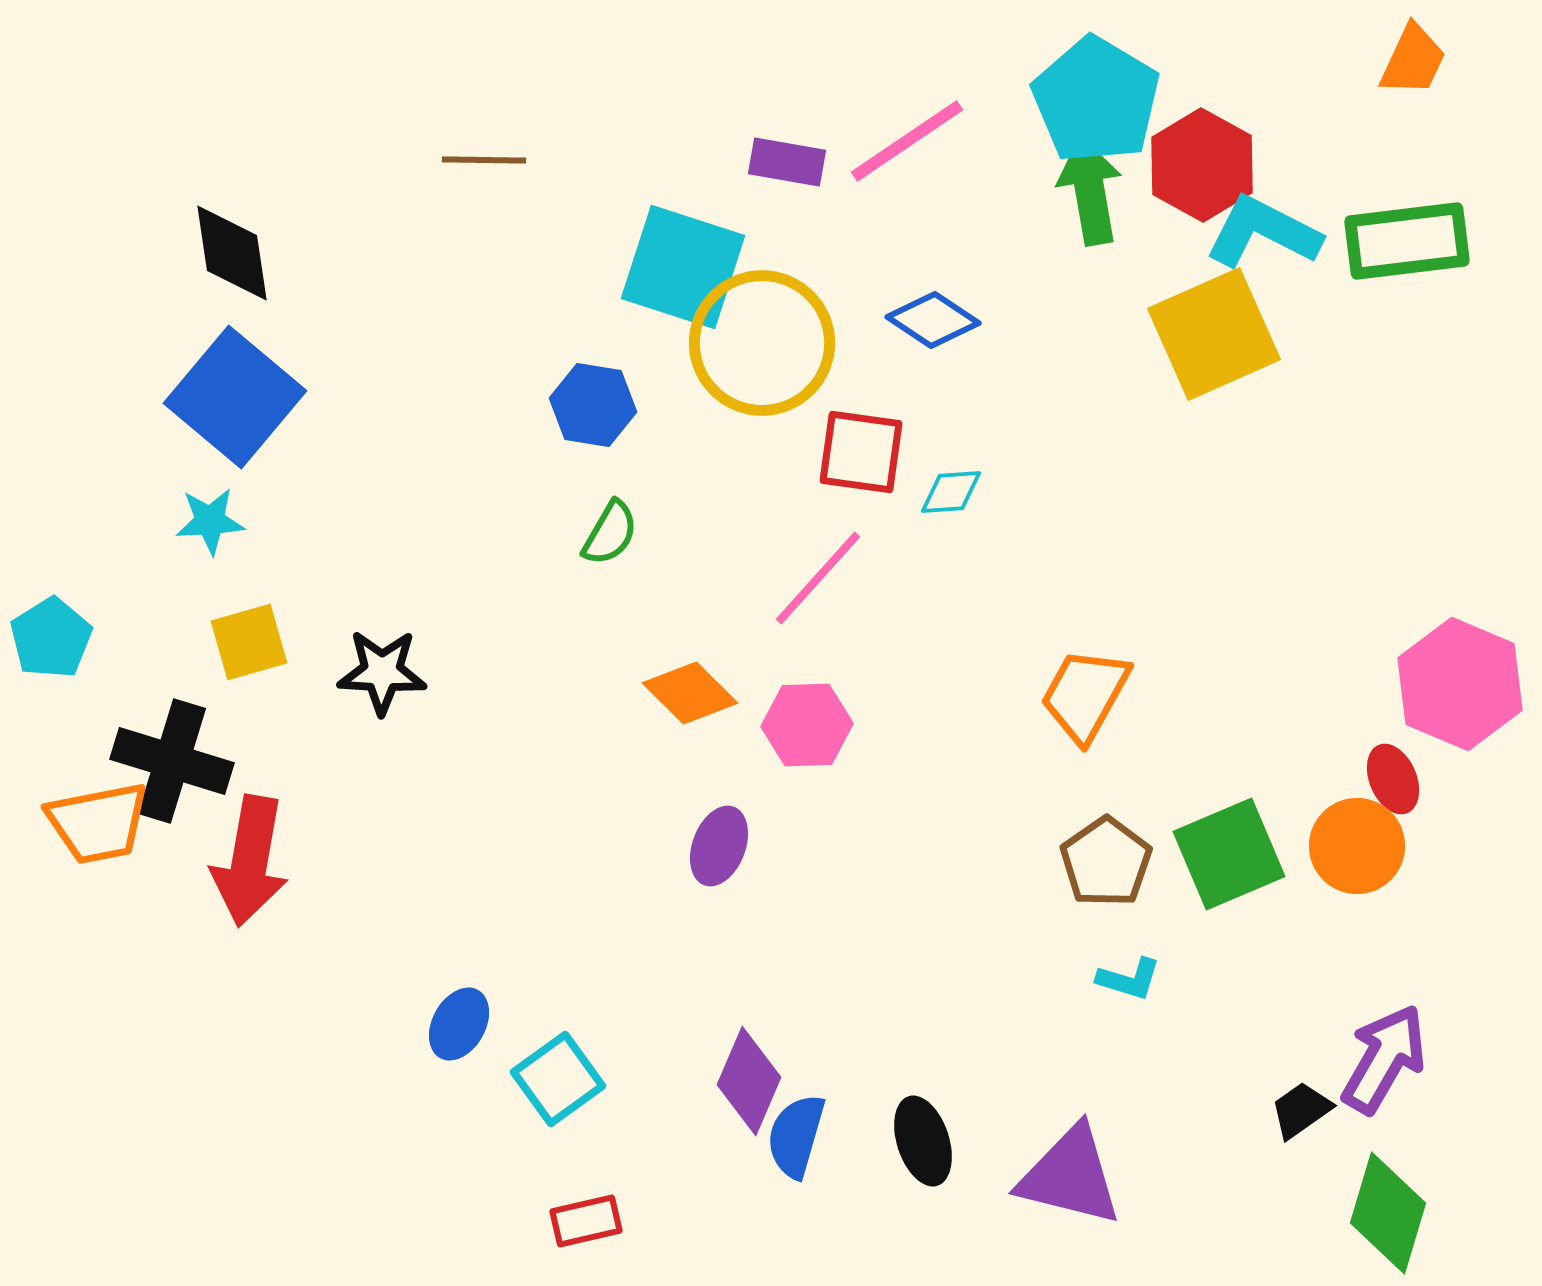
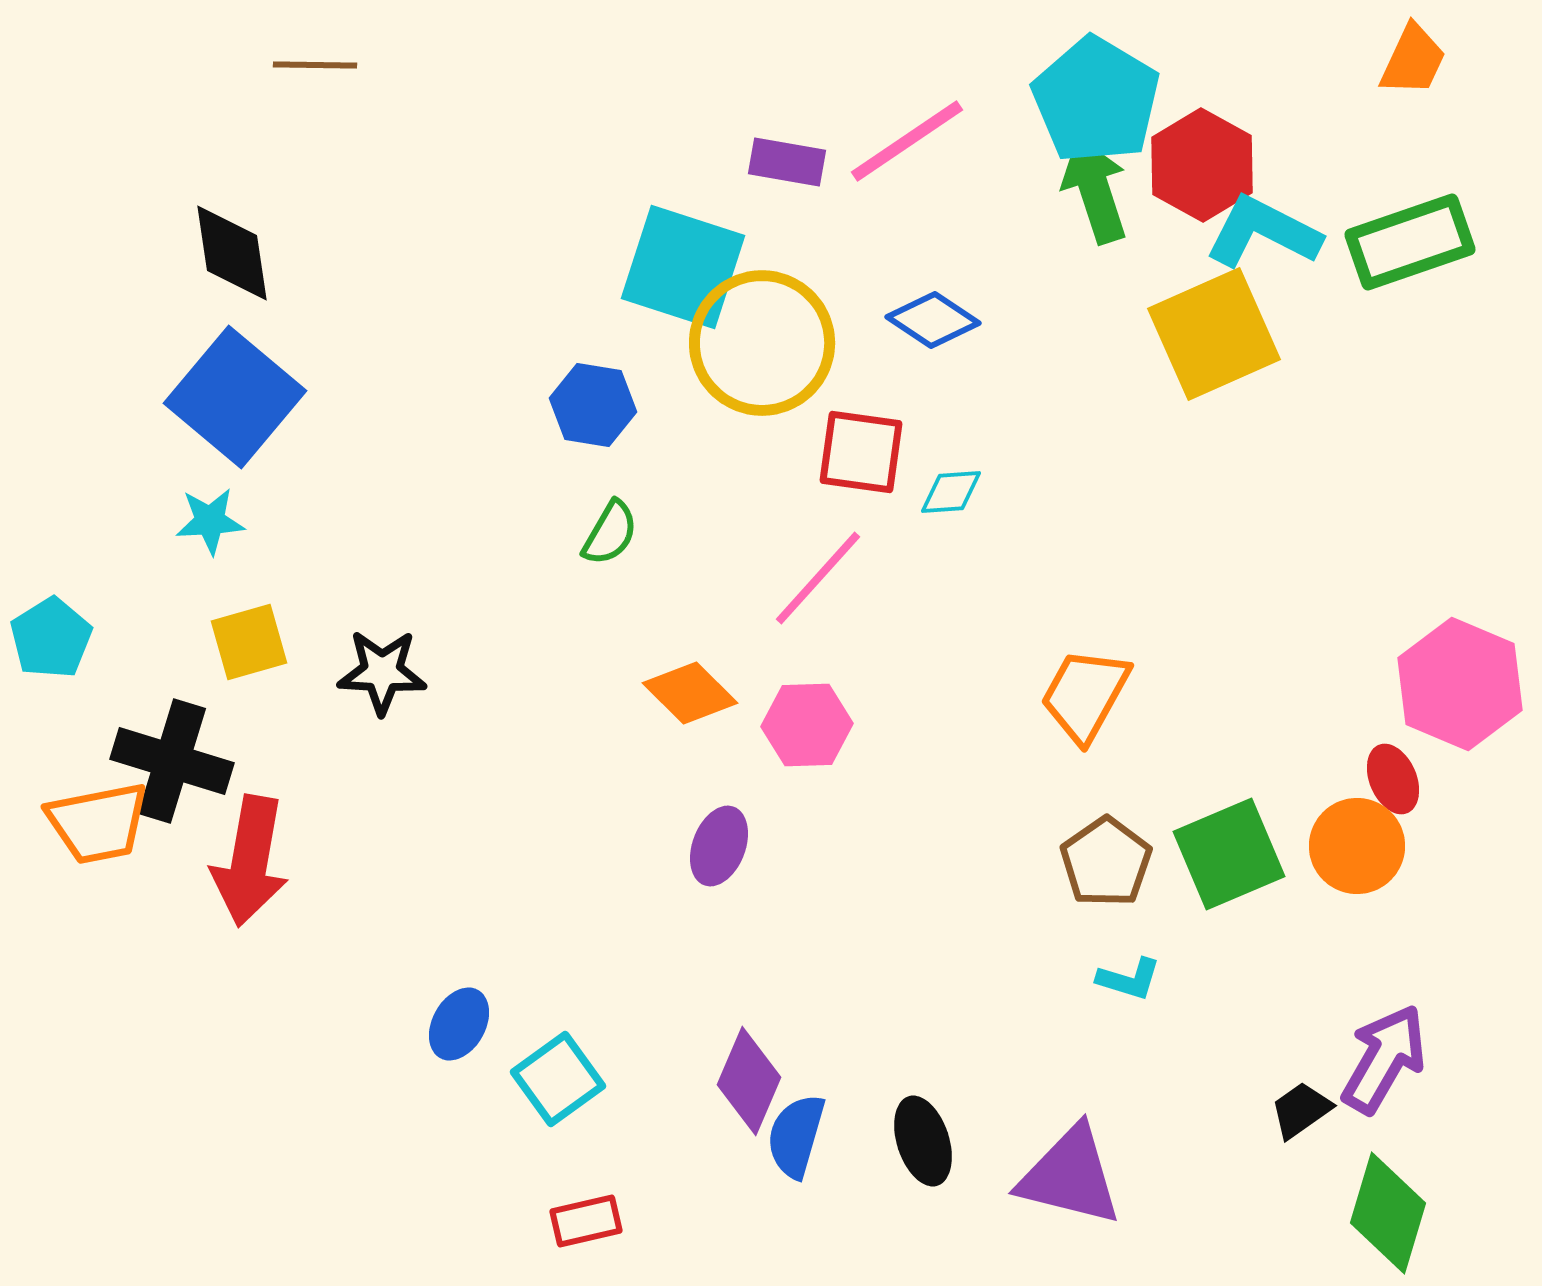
brown line at (484, 160): moved 169 px left, 95 px up
green arrow at (1090, 191): moved 5 px right, 1 px up; rotated 8 degrees counterclockwise
green rectangle at (1407, 241): moved 3 px right, 1 px down; rotated 12 degrees counterclockwise
